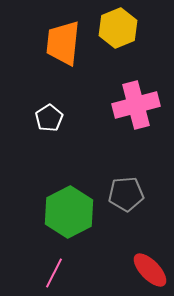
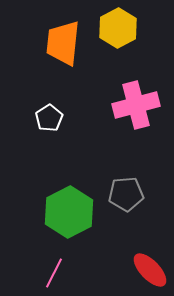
yellow hexagon: rotated 6 degrees counterclockwise
